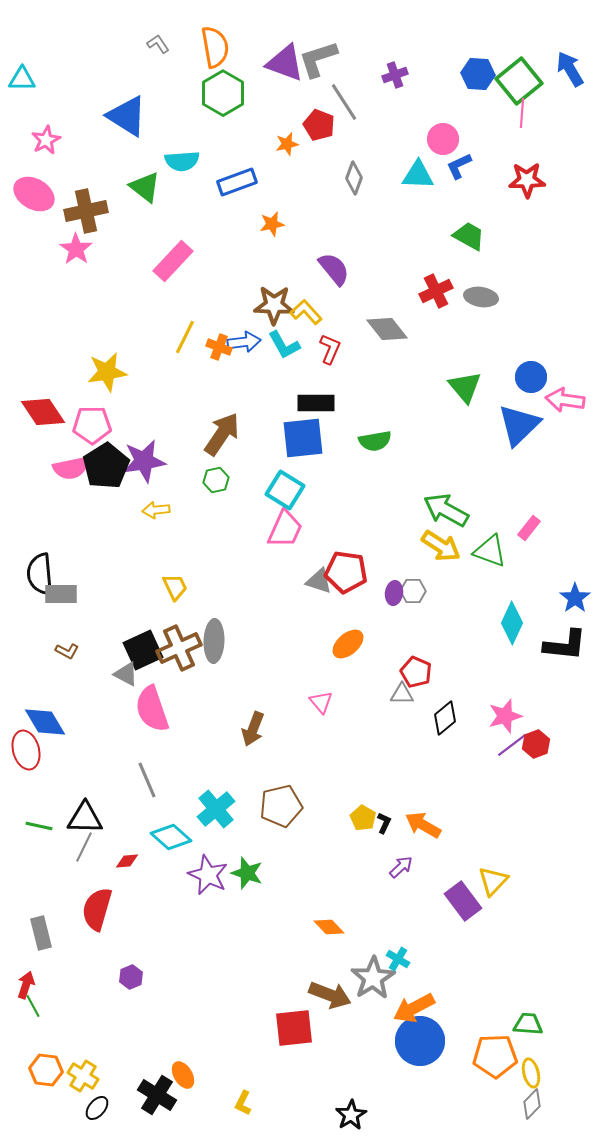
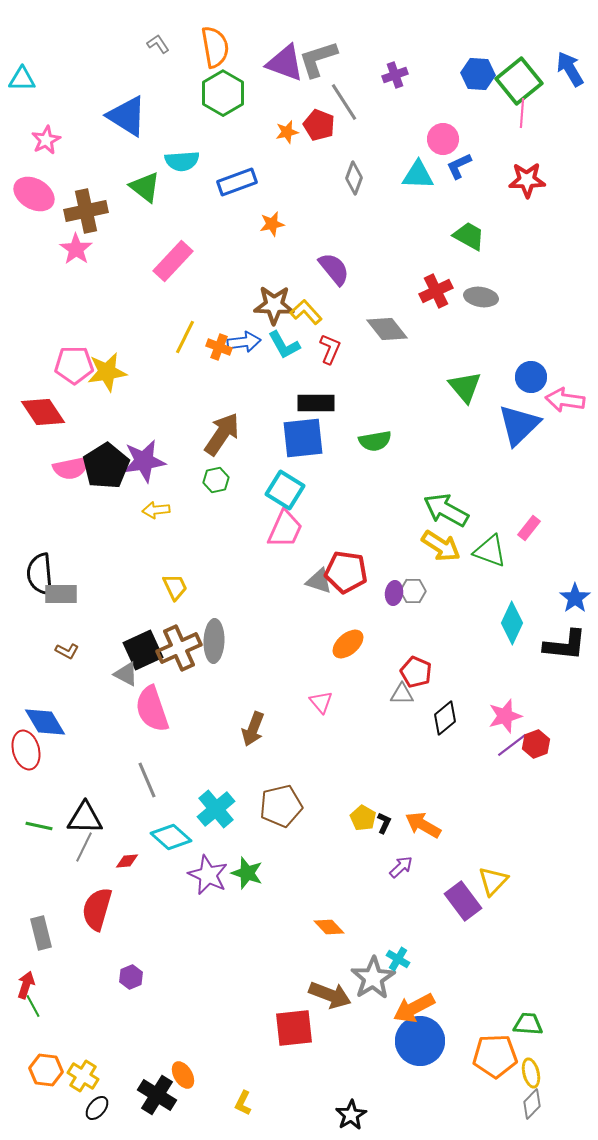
orange star at (287, 144): moved 12 px up
pink pentagon at (92, 425): moved 18 px left, 60 px up
